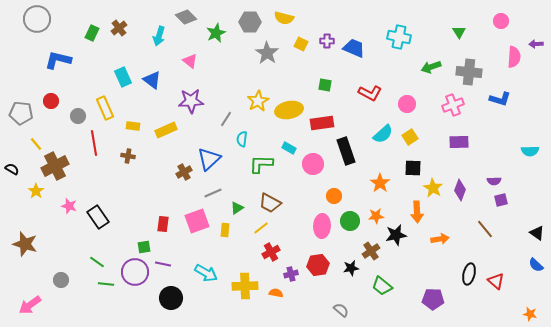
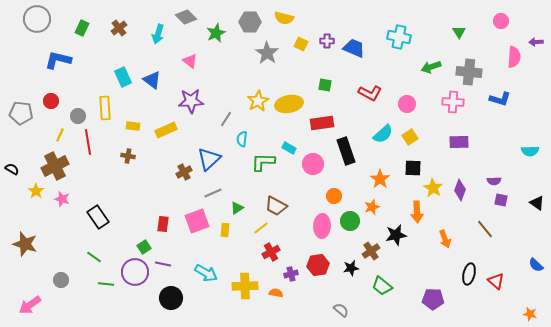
green rectangle at (92, 33): moved 10 px left, 5 px up
cyan arrow at (159, 36): moved 1 px left, 2 px up
purple arrow at (536, 44): moved 2 px up
pink cross at (453, 105): moved 3 px up; rotated 25 degrees clockwise
yellow rectangle at (105, 108): rotated 20 degrees clockwise
yellow ellipse at (289, 110): moved 6 px up
red line at (94, 143): moved 6 px left, 1 px up
yellow line at (36, 144): moved 24 px right, 9 px up; rotated 64 degrees clockwise
green L-shape at (261, 164): moved 2 px right, 2 px up
orange star at (380, 183): moved 4 px up
purple square at (501, 200): rotated 24 degrees clockwise
brown trapezoid at (270, 203): moved 6 px right, 3 px down
pink star at (69, 206): moved 7 px left, 7 px up
orange star at (376, 216): moved 4 px left, 9 px up; rotated 14 degrees counterclockwise
black triangle at (537, 233): moved 30 px up
orange arrow at (440, 239): moved 5 px right; rotated 78 degrees clockwise
green square at (144, 247): rotated 24 degrees counterclockwise
green line at (97, 262): moved 3 px left, 5 px up
